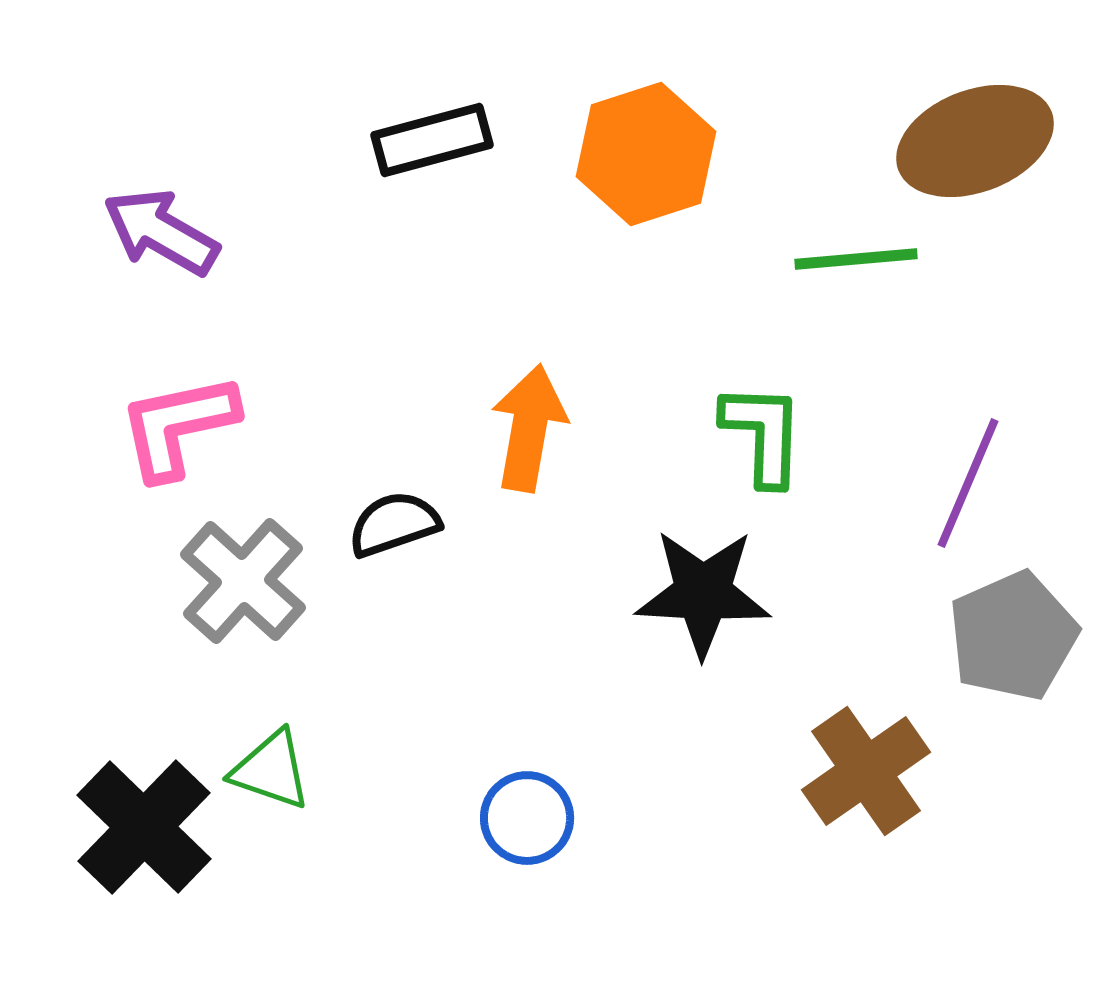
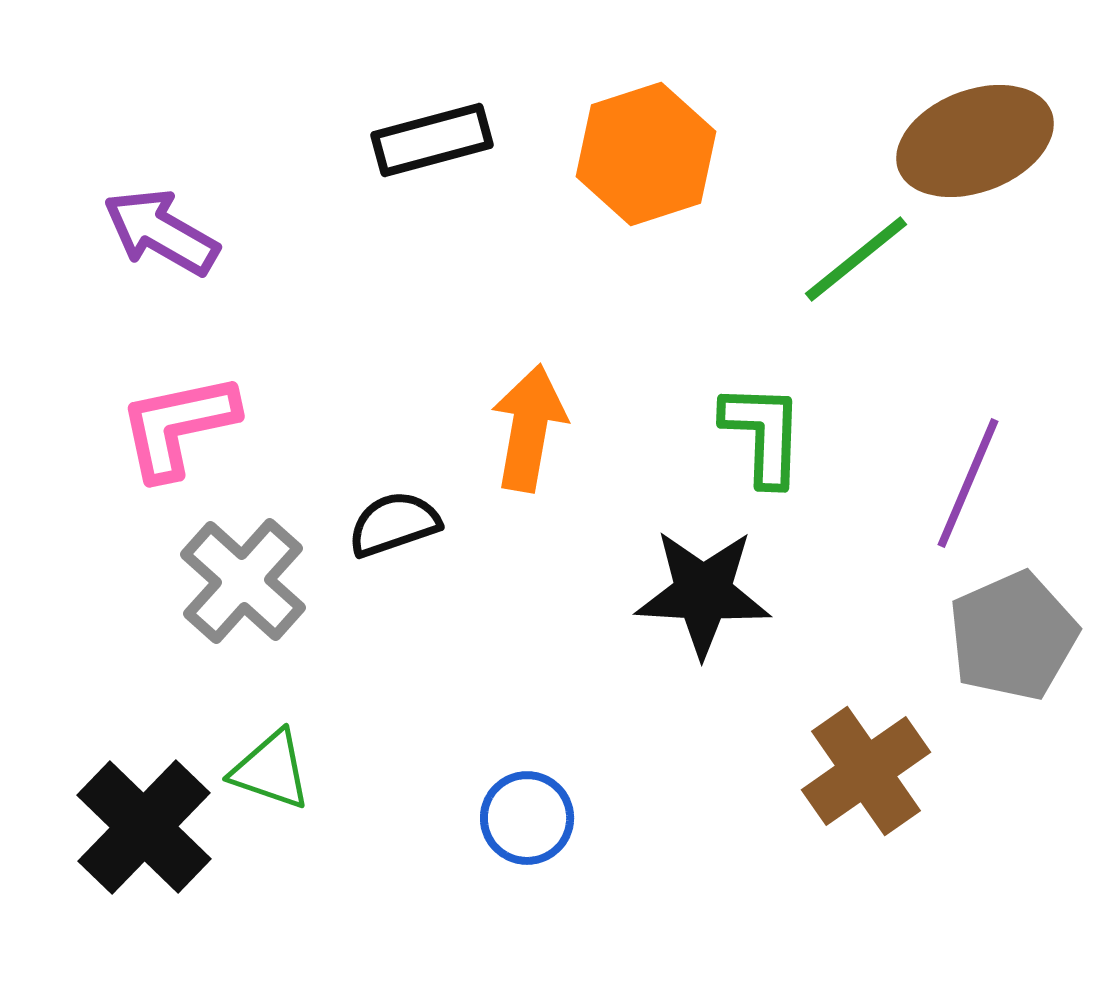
green line: rotated 34 degrees counterclockwise
